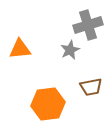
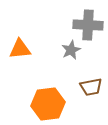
gray cross: rotated 20 degrees clockwise
gray star: moved 1 px right
